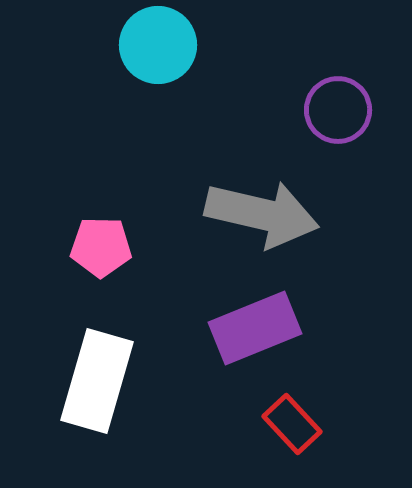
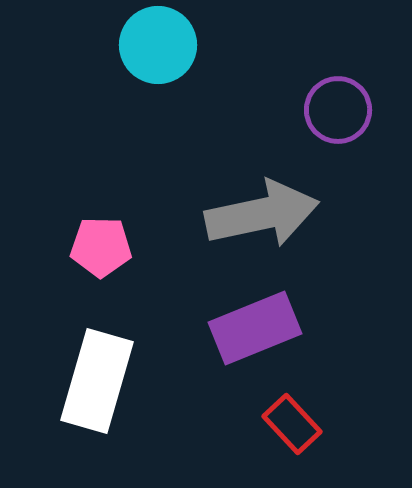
gray arrow: rotated 25 degrees counterclockwise
